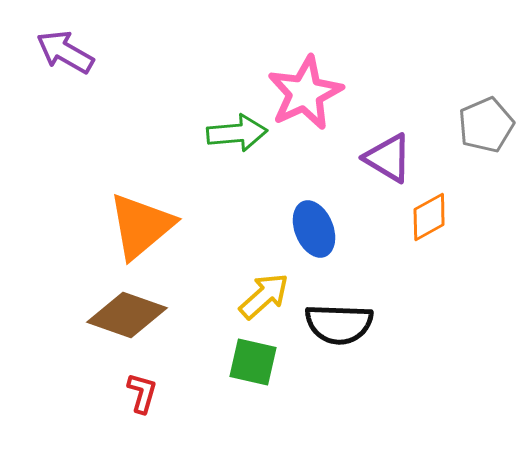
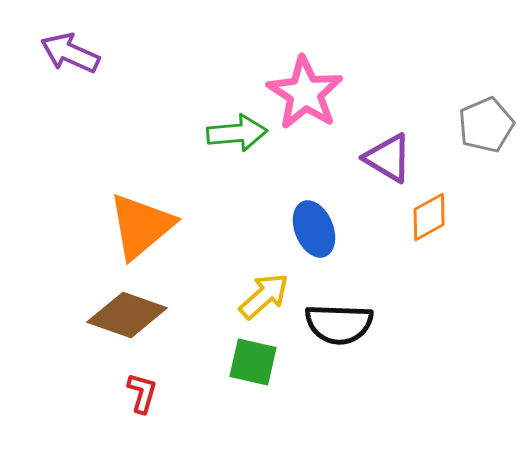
purple arrow: moved 5 px right, 1 px down; rotated 6 degrees counterclockwise
pink star: rotated 14 degrees counterclockwise
